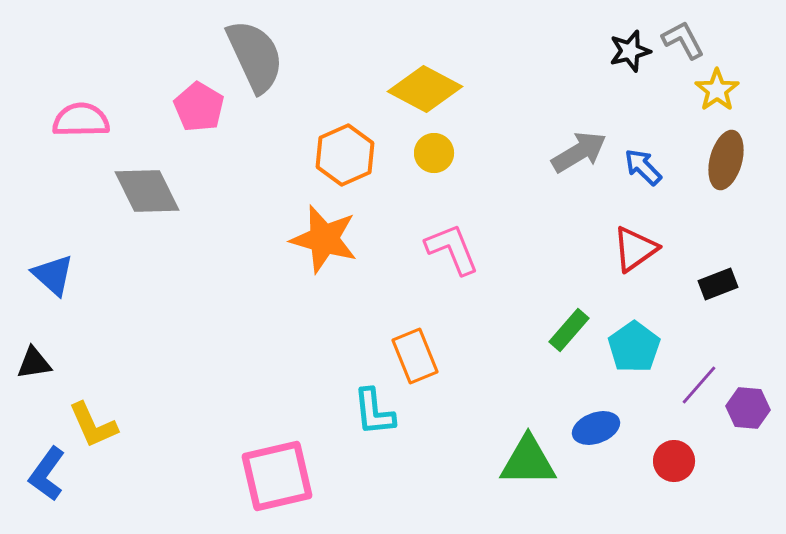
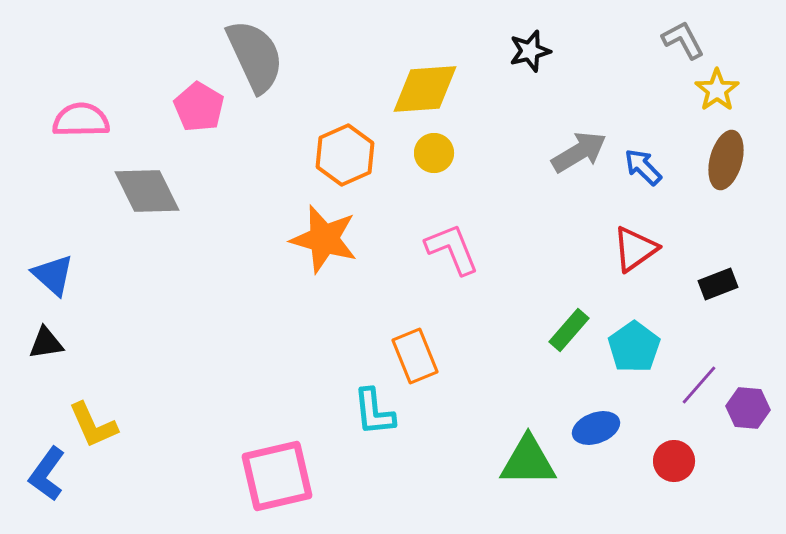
black star: moved 100 px left
yellow diamond: rotated 32 degrees counterclockwise
black triangle: moved 12 px right, 20 px up
